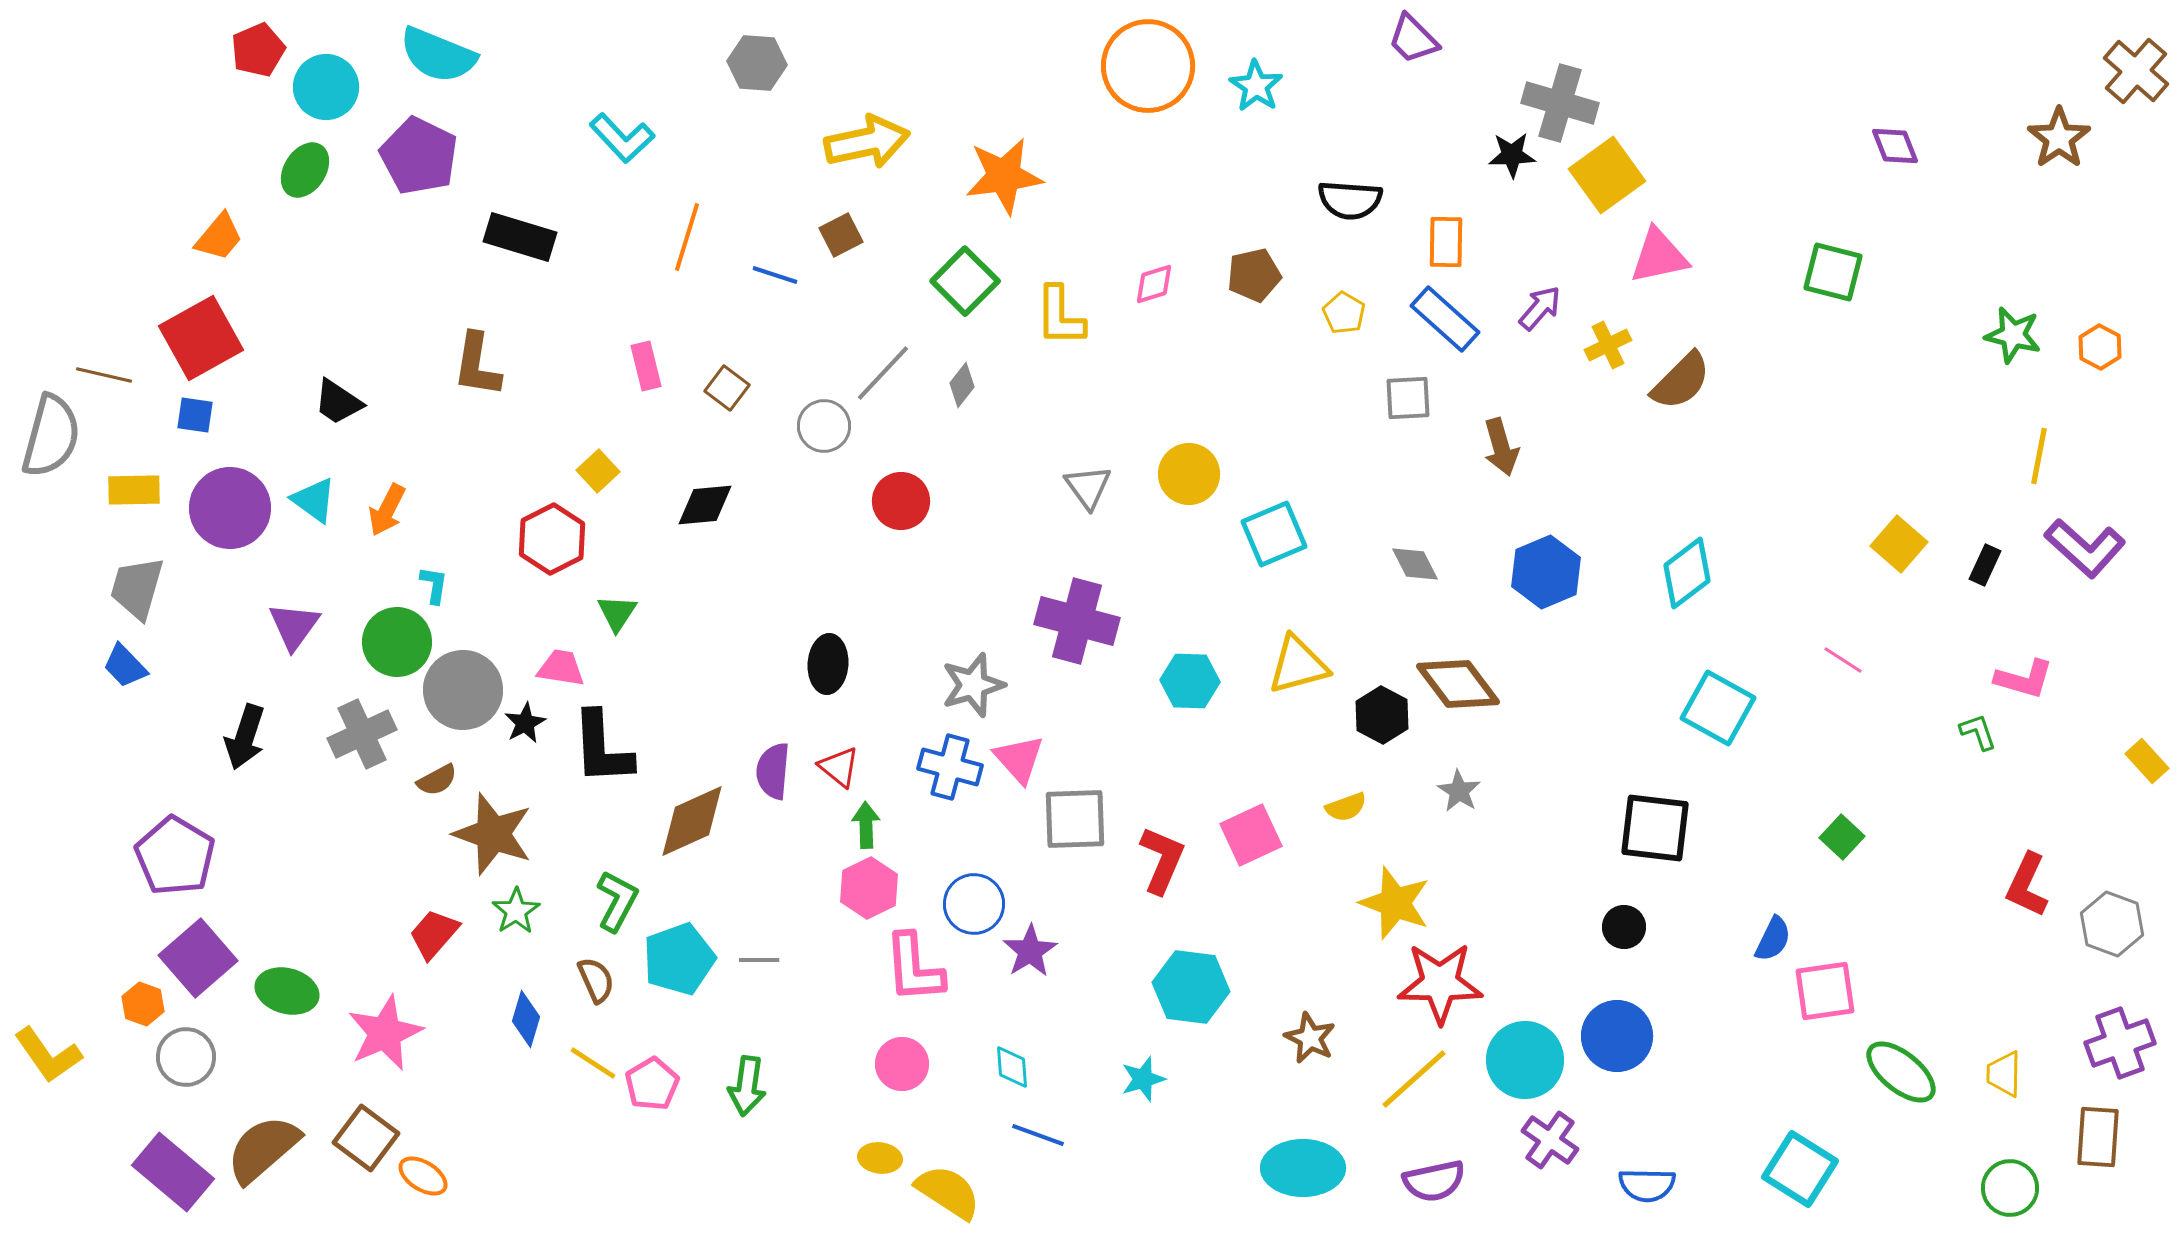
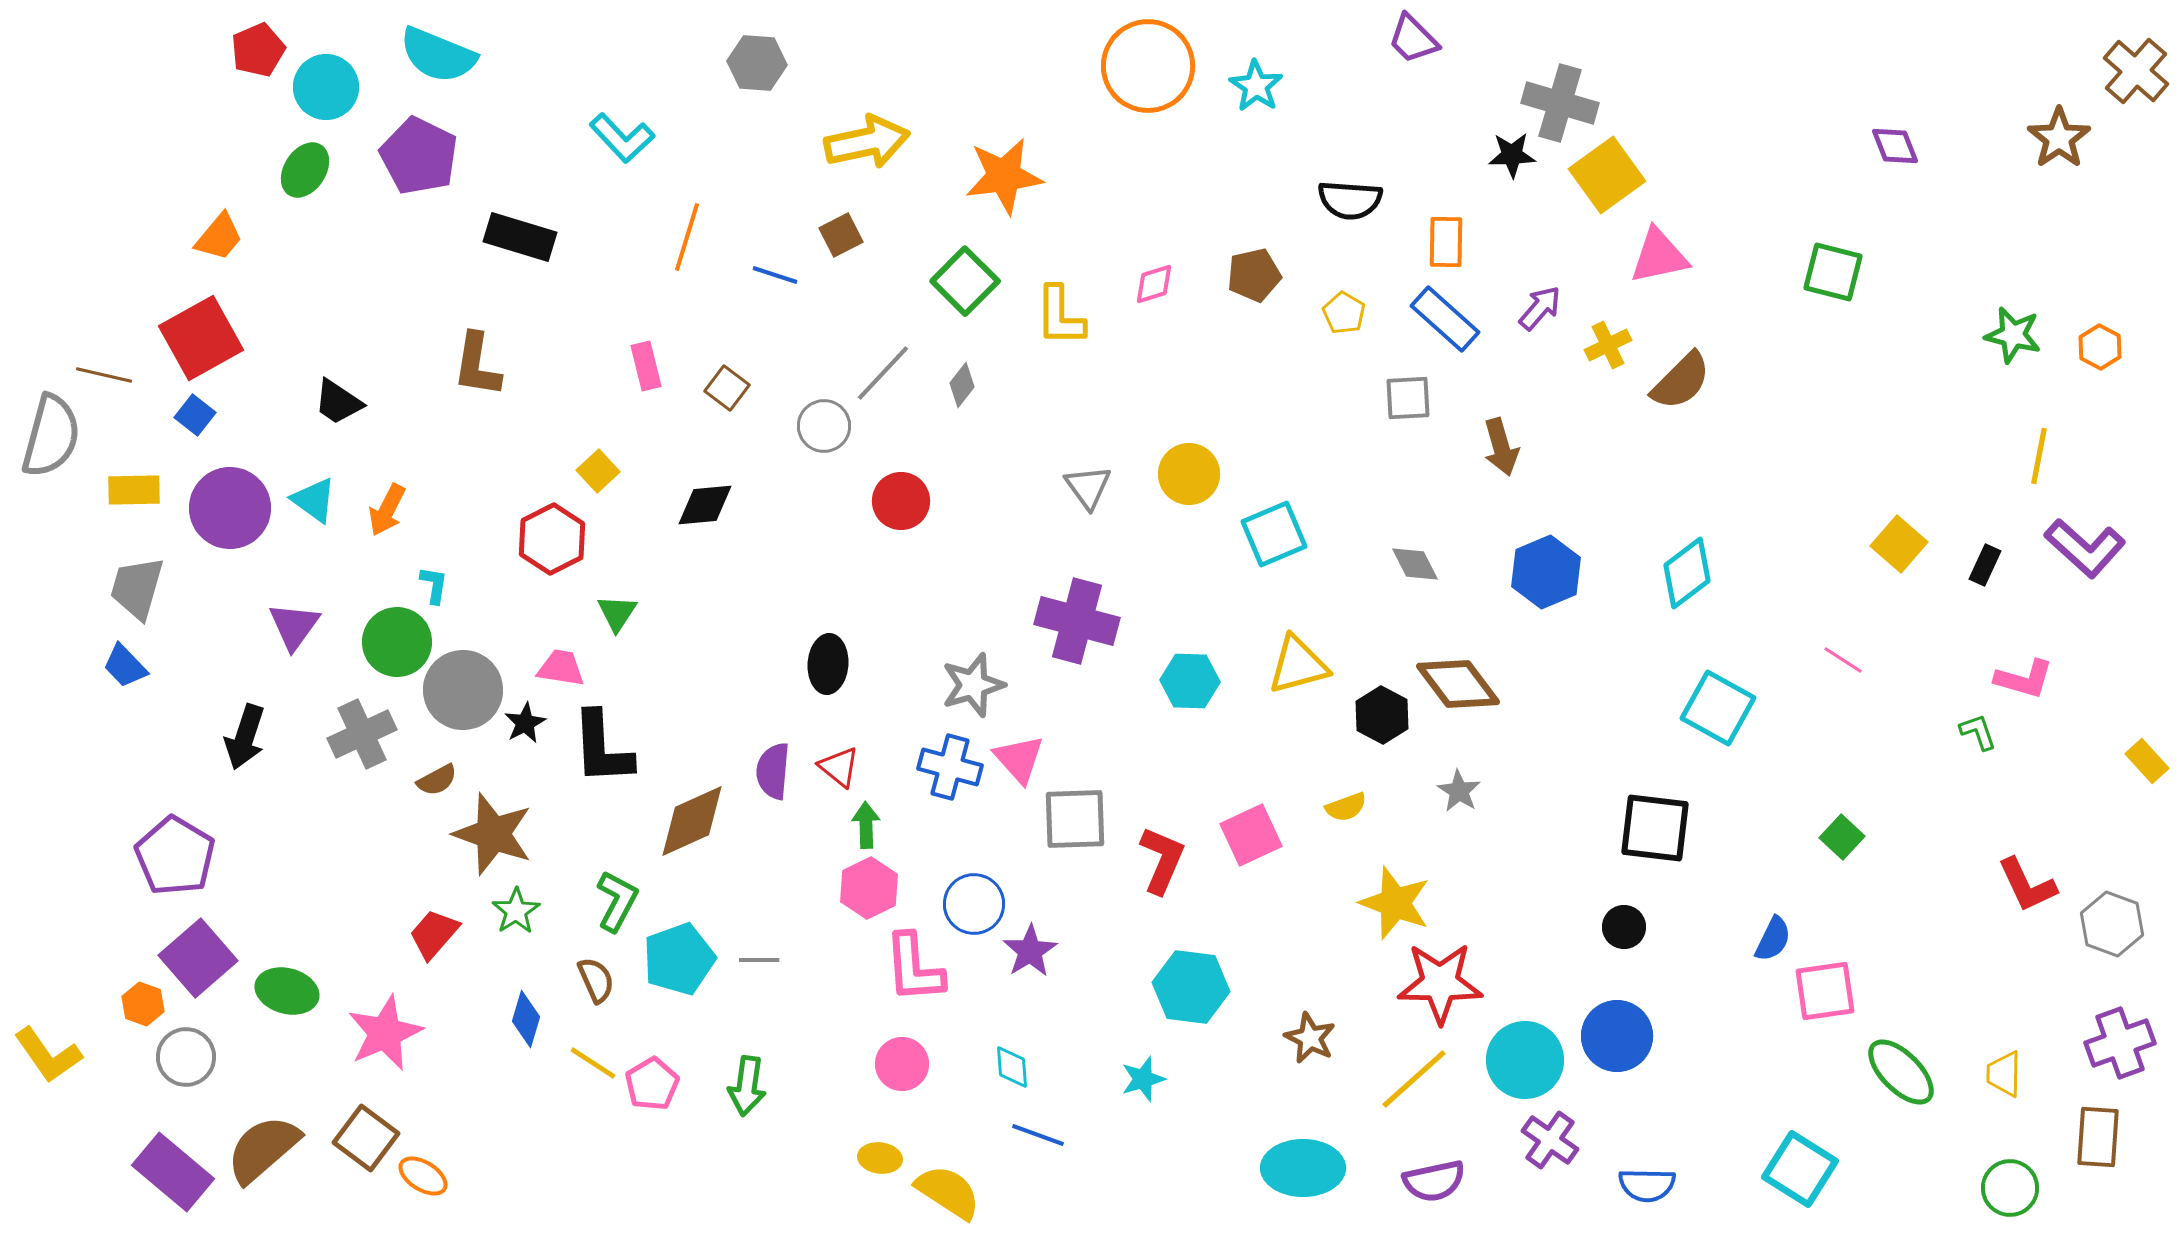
blue square at (195, 415): rotated 30 degrees clockwise
red L-shape at (2027, 885): rotated 50 degrees counterclockwise
green ellipse at (1901, 1072): rotated 6 degrees clockwise
